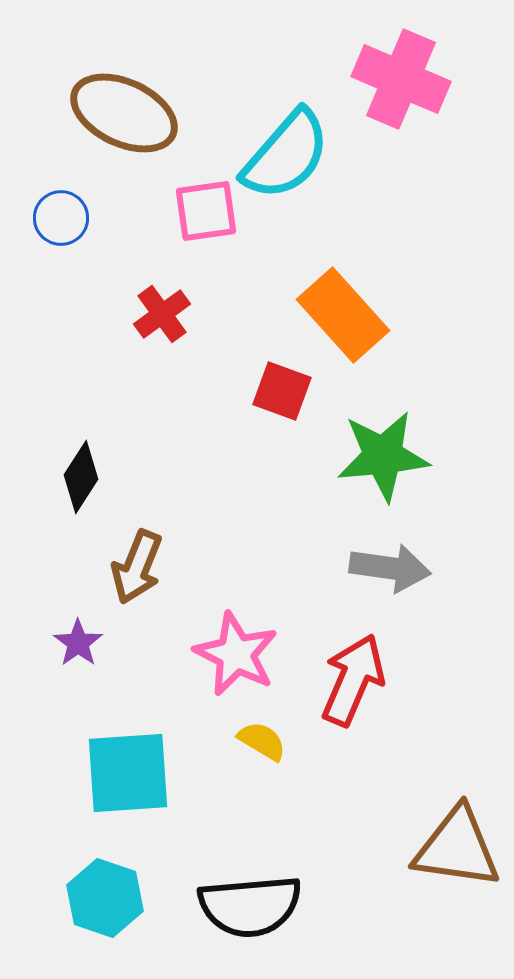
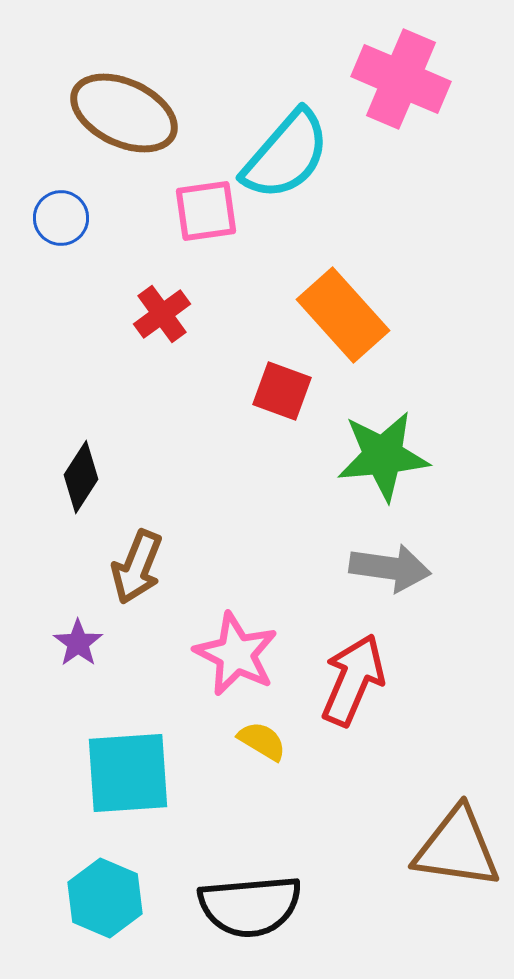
cyan hexagon: rotated 4 degrees clockwise
